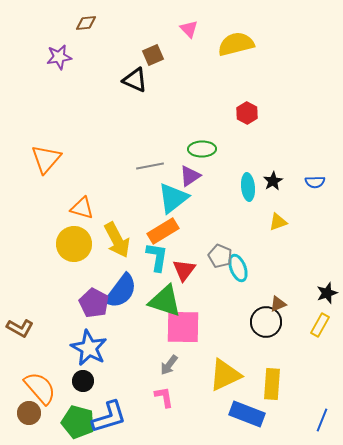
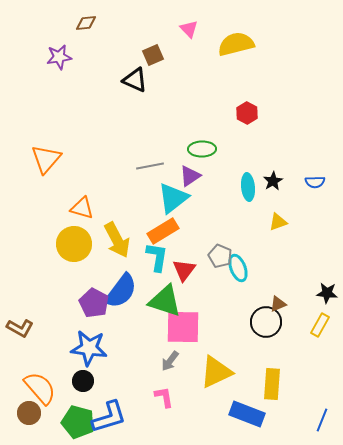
black star at (327, 293): rotated 25 degrees clockwise
blue star at (89, 348): rotated 21 degrees counterclockwise
gray arrow at (169, 365): moved 1 px right, 4 px up
yellow triangle at (225, 375): moved 9 px left, 3 px up
